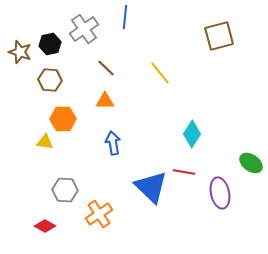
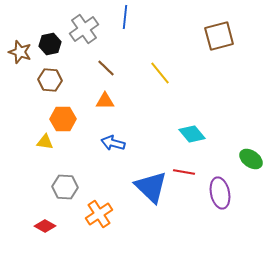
cyan diamond: rotated 72 degrees counterclockwise
blue arrow: rotated 65 degrees counterclockwise
green ellipse: moved 4 px up
gray hexagon: moved 3 px up
